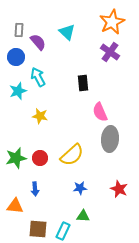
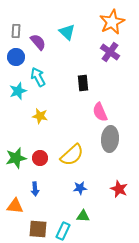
gray rectangle: moved 3 px left, 1 px down
